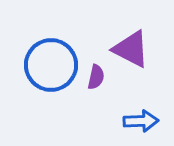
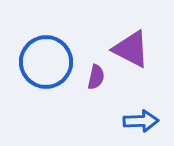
blue circle: moved 5 px left, 3 px up
